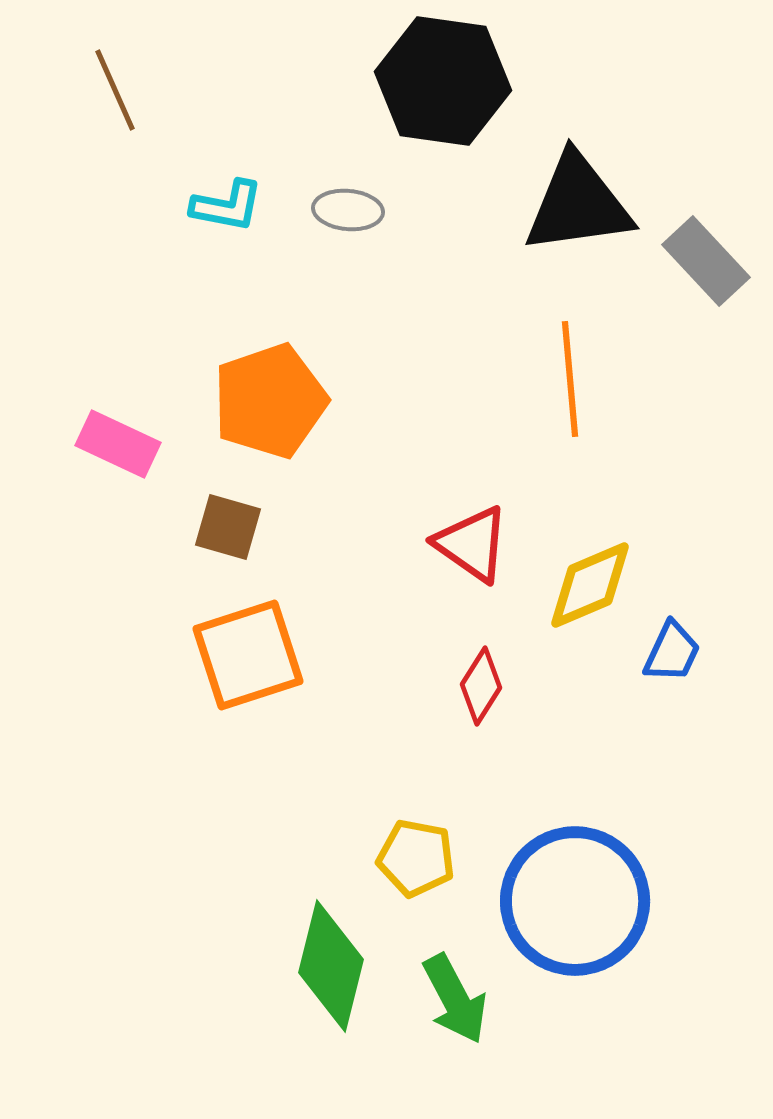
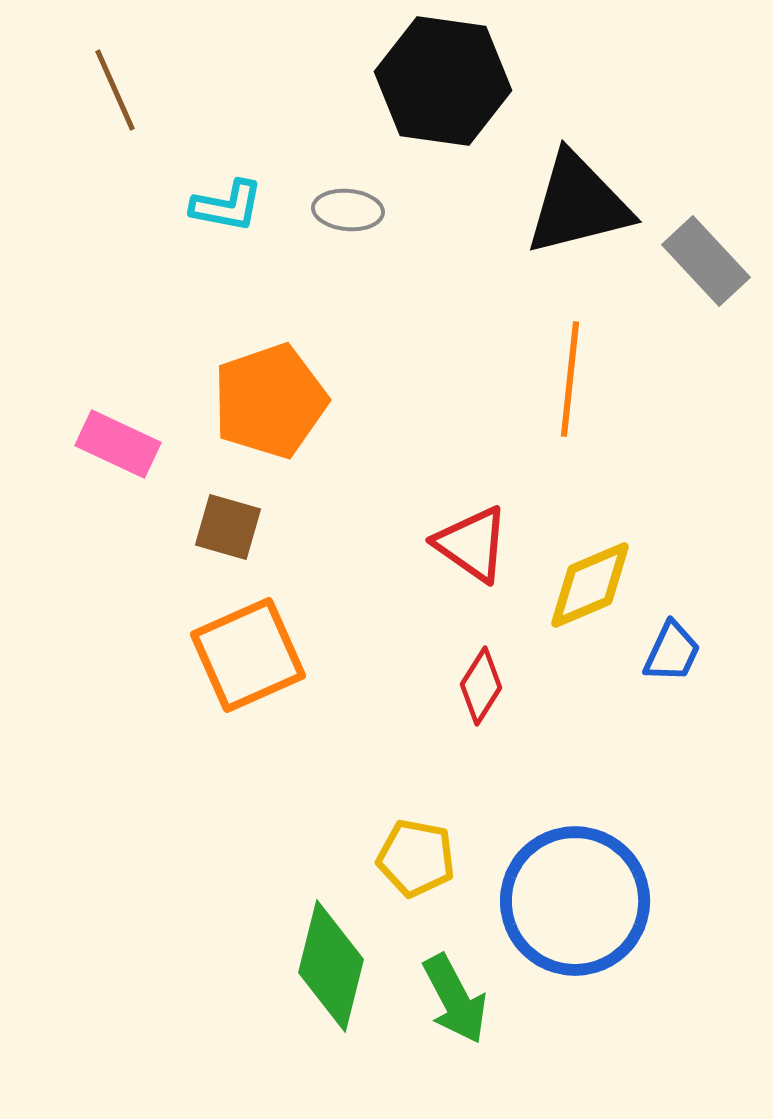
black triangle: rotated 6 degrees counterclockwise
orange line: rotated 11 degrees clockwise
orange square: rotated 6 degrees counterclockwise
